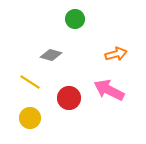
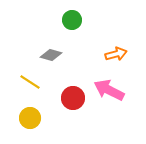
green circle: moved 3 px left, 1 px down
red circle: moved 4 px right
